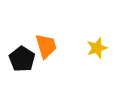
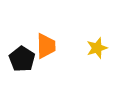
orange trapezoid: rotated 16 degrees clockwise
